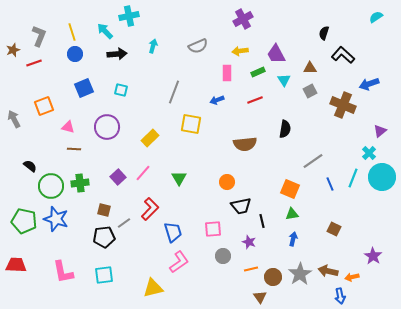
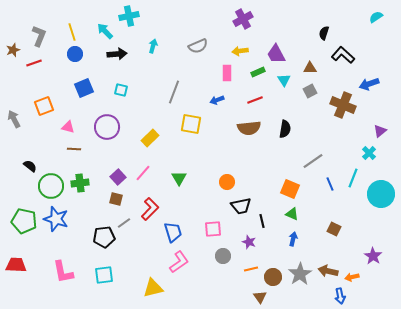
brown semicircle at (245, 144): moved 4 px right, 16 px up
cyan circle at (382, 177): moved 1 px left, 17 px down
brown square at (104, 210): moved 12 px right, 11 px up
green triangle at (292, 214): rotated 32 degrees clockwise
